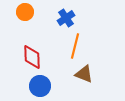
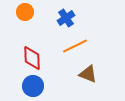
orange line: rotated 50 degrees clockwise
red diamond: moved 1 px down
brown triangle: moved 4 px right
blue circle: moved 7 px left
